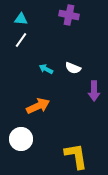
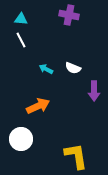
white line: rotated 63 degrees counterclockwise
